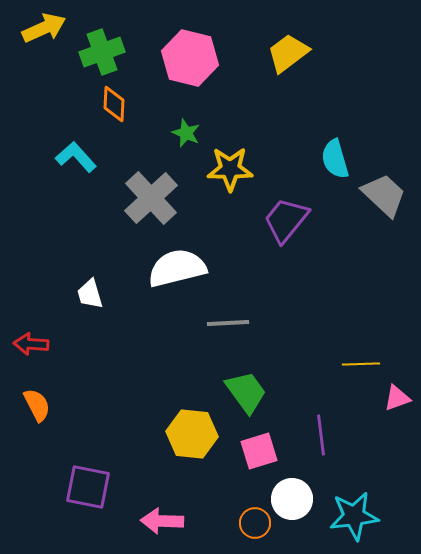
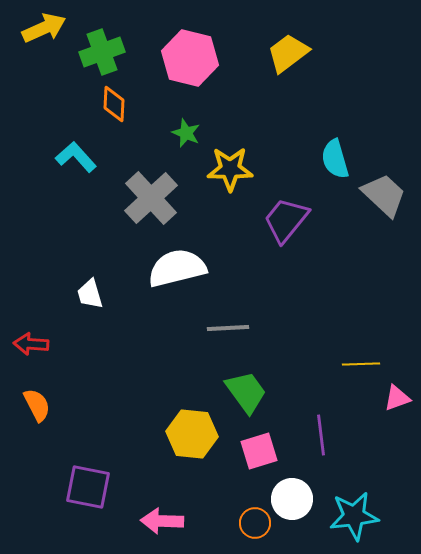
gray line: moved 5 px down
